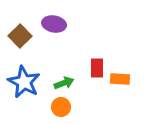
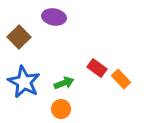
purple ellipse: moved 7 px up
brown square: moved 1 px left, 1 px down
red rectangle: rotated 54 degrees counterclockwise
orange rectangle: moved 1 px right; rotated 42 degrees clockwise
orange circle: moved 2 px down
